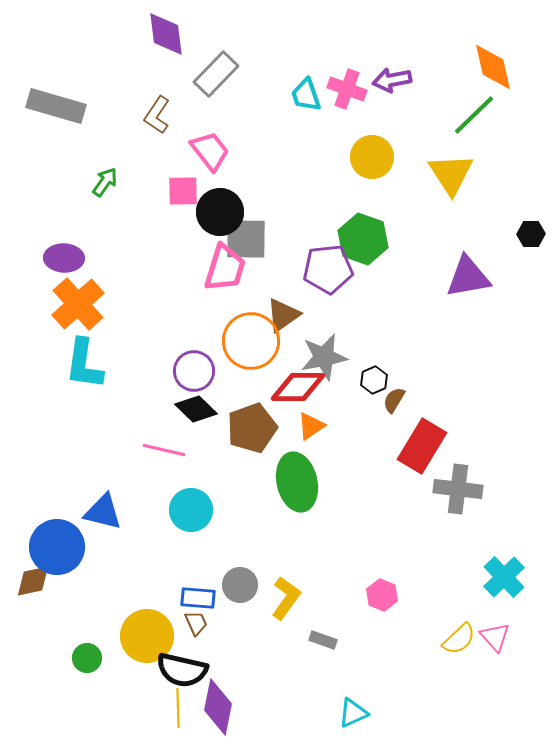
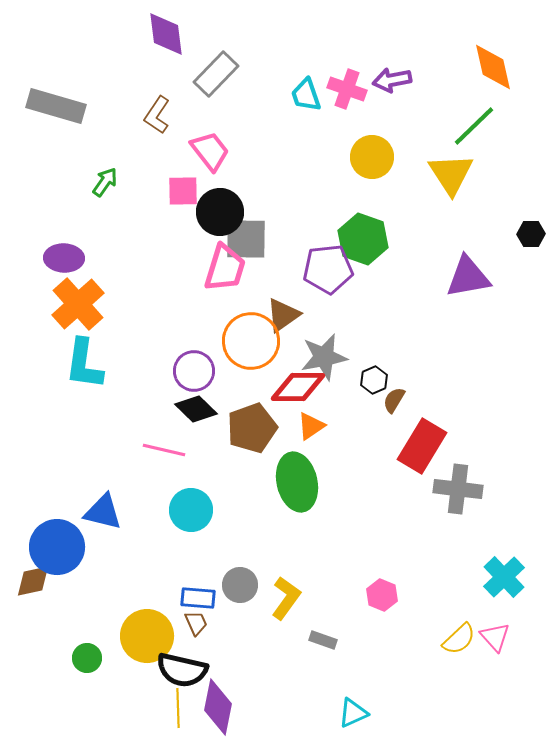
green line at (474, 115): moved 11 px down
